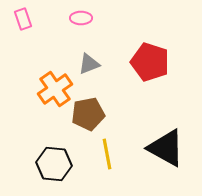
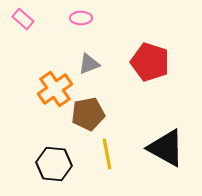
pink rectangle: rotated 30 degrees counterclockwise
